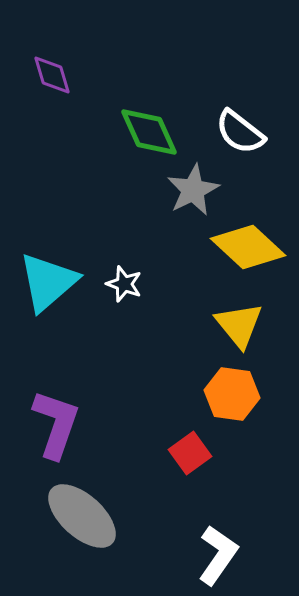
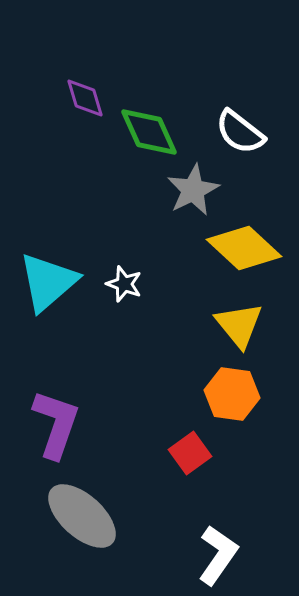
purple diamond: moved 33 px right, 23 px down
yellow diamond: moved 4 px left, 1 px down
